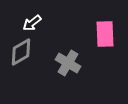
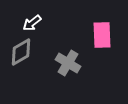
pink rectangle: moved 3 px left, 1 px down
